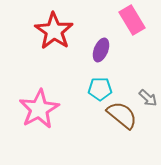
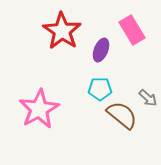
pink rectangle: moved 10 px down
red star: moved 8 px right
